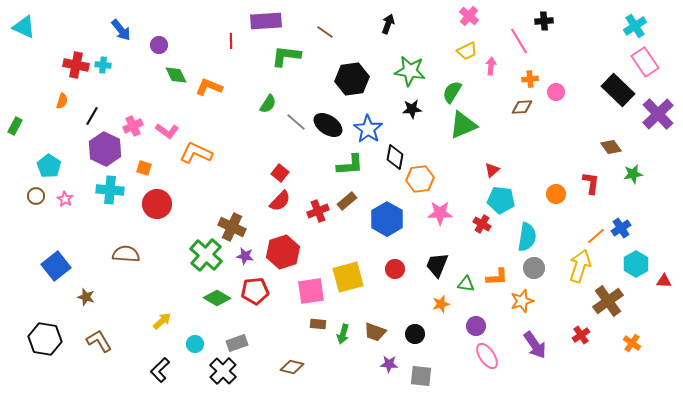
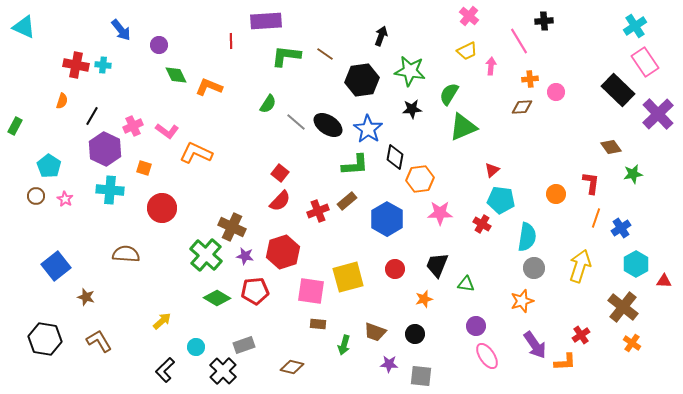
black arrow at (388, 24): moved 7 px left, 12 px down
brown line at (325, 32): moved 22 px down
black hexagon at (352, 79): moved 10 px right, 1 px down
green semicircle at (452, 92): moved 3 px left, 2 px down
green triangle at (463, 125): moved 2 px down
green L-shape at (350, 165): moved 5 px right
red circle at (157, 204): moved 5 px right, 4 px down
orange line at (596, 236): moved 18 px up; rotated 30 degrees counterclockwise
orange L-shape at (497, 277): moved 68 px right, 85 px down
pink square at (311, 291): rotated 16 degrees clockwise
brown cross at (608, 301): moved 15 px right, 6 px down; rotated 16 degrees counterclockwise
orange star at (441, 304): moved 17 px left, 5 px up
green arrow at (343, 334): moved 1 px right, 11 px down
gray rectangle at (237, 343): moved 7 px right, 2 px down
cyan circle at (195, 344): moved 1 px right, 3 px down
black L-shape at (160, 370): moved 5 px right
